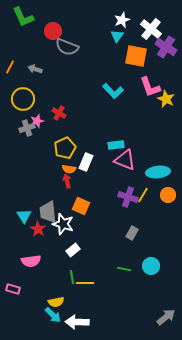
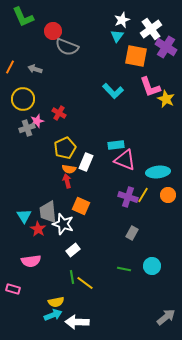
white cross at (151, 29): rotated 15 degrees clockwise
cyan circle at (151, 266): moved 1 px right
yellow line at (85, 283): rotated 36 degrees clockwise
cyan arrow at (53, 315): rotated 66 degrees counterclockwise
